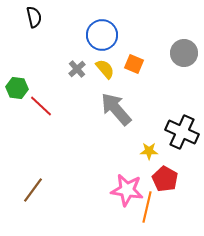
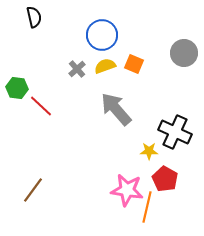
yellow semicircle: moved 3 px up; rotated 70 degrees counterclockwise
black cross: moved 7 px left
